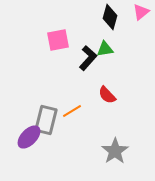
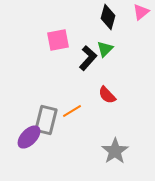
black diamond: moved 2 px left
green triangle: rotated 36 degrees counterclockwise
